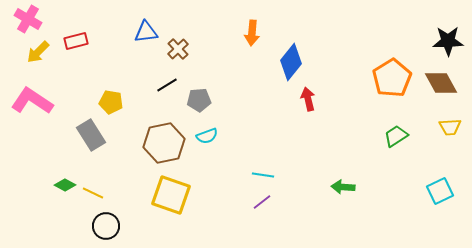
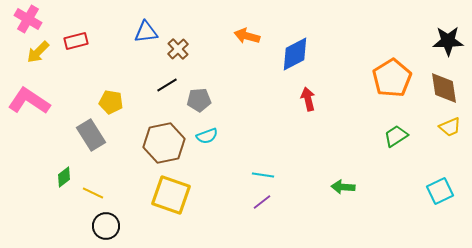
orange arrow: moved 5 px left, 3 px down; rotated 100 degrees clockwise
blue diamond: moved 4 px right, 8 px up; rotated 24 degrees clockwise
brown diamond: moved 3 px right, 5 px down; rotated 20 degrees clockwise
pink L-shape: moved 3 px left
yellow trapezoid: rotated 20 degrees counterclockwise
green diamond: moved 1 px left, 8 px up; rotated 65 degrees counterclockwise
